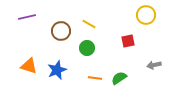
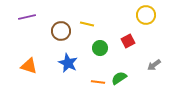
yellow line: moved 2 px left; rotated 16 degrees counterclockwise
red square: rotated 16 degrees counterclockwise
green circle: moved 13 px right
gray arrow: rotated 24 degrees counterclockwise
blue star: moved 11 px right, 7 px up; rotated 24 degrees counterclockwise
orange line: moved 3 px right, 4 px down
